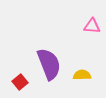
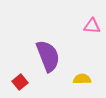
purple semicircle: moved 1 px left, 8 px up
yellow semicircle: moved 4 px down
